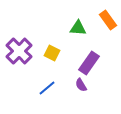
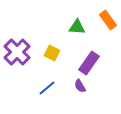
green triangle: moved 1 px left, 1 px up
purple cross: moved 2 px left, 1 px down
purple semicircle: moved 1 px left, 1 px down
